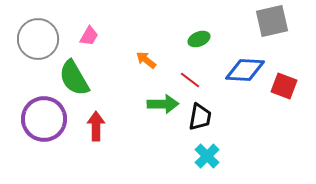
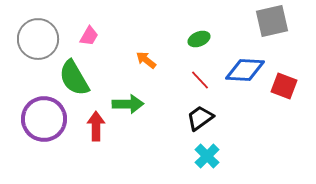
red line: moved 10 px right; rotated 10 degrees clockwise
green arrow: moved 35 px left
black trapezoid: moved 1 px down; rotated 136 degrees counterclockwise
